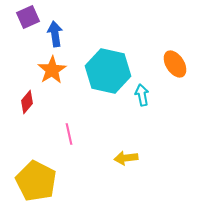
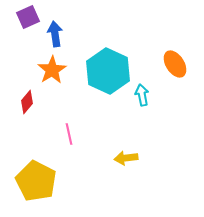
cyan hexagon: rotated 12 degrees clockwise
